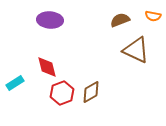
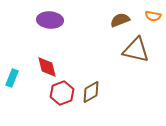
brown triangle: rotated 12 degrees counterclockwise
cyan rectangle: moved 3 px left, 5 px up; rotated 36 degrees counterclockwise
